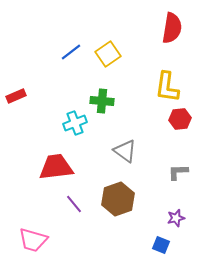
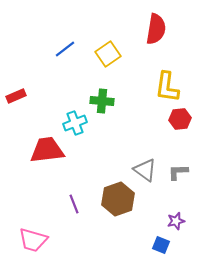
red semicircle: moved 16 px left, 1 px down
blue line: moved 6 px left, 3 px up
gray triangle: moved 20 px right, 19 px down
red trapezoid: moved 9 px left, 17 px up
purple line: rotated 18 degrees clockwise
purple star: moved 3 px down
